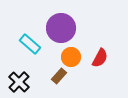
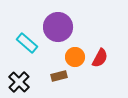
purple circle: moved 3 px left, 1 px up
cyan rectangle: moved 3 px left, 1 px up
orange circle: moved 4 px right
brown rectangle: rotated 35 degrees clockwise
